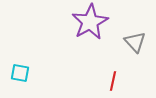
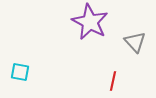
purple star: rotated 15 degrees counterclockwise
cyan square: moved 1 px up
